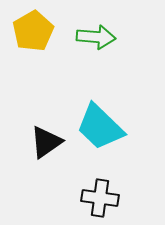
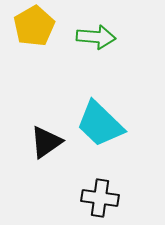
yellow pentagon: moved 1 px right, 5 px up
cyan trapezoid: moved 3 px up
